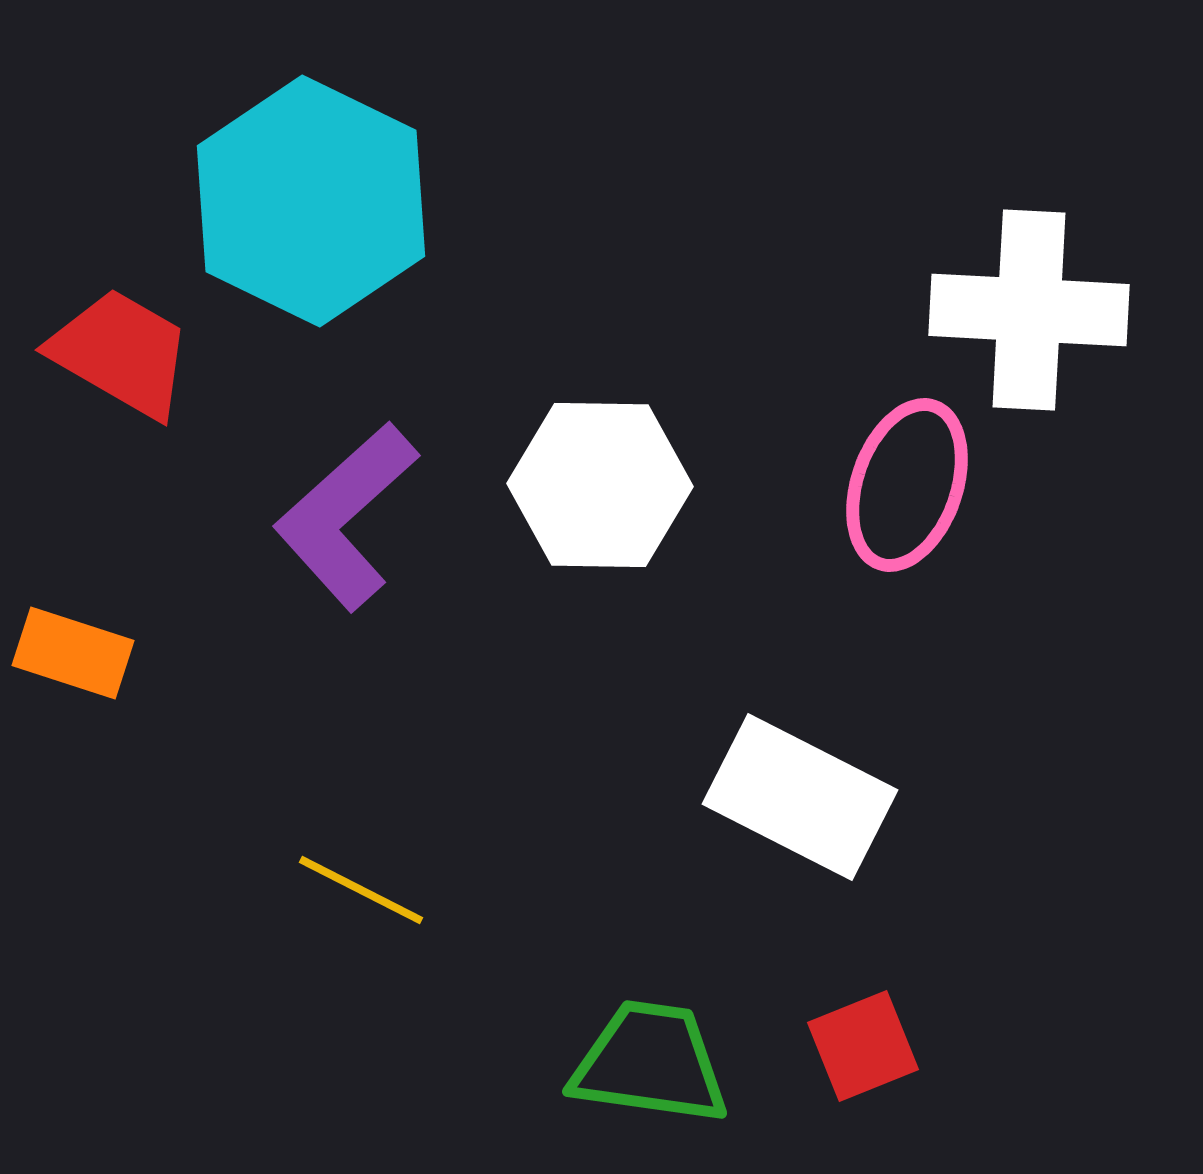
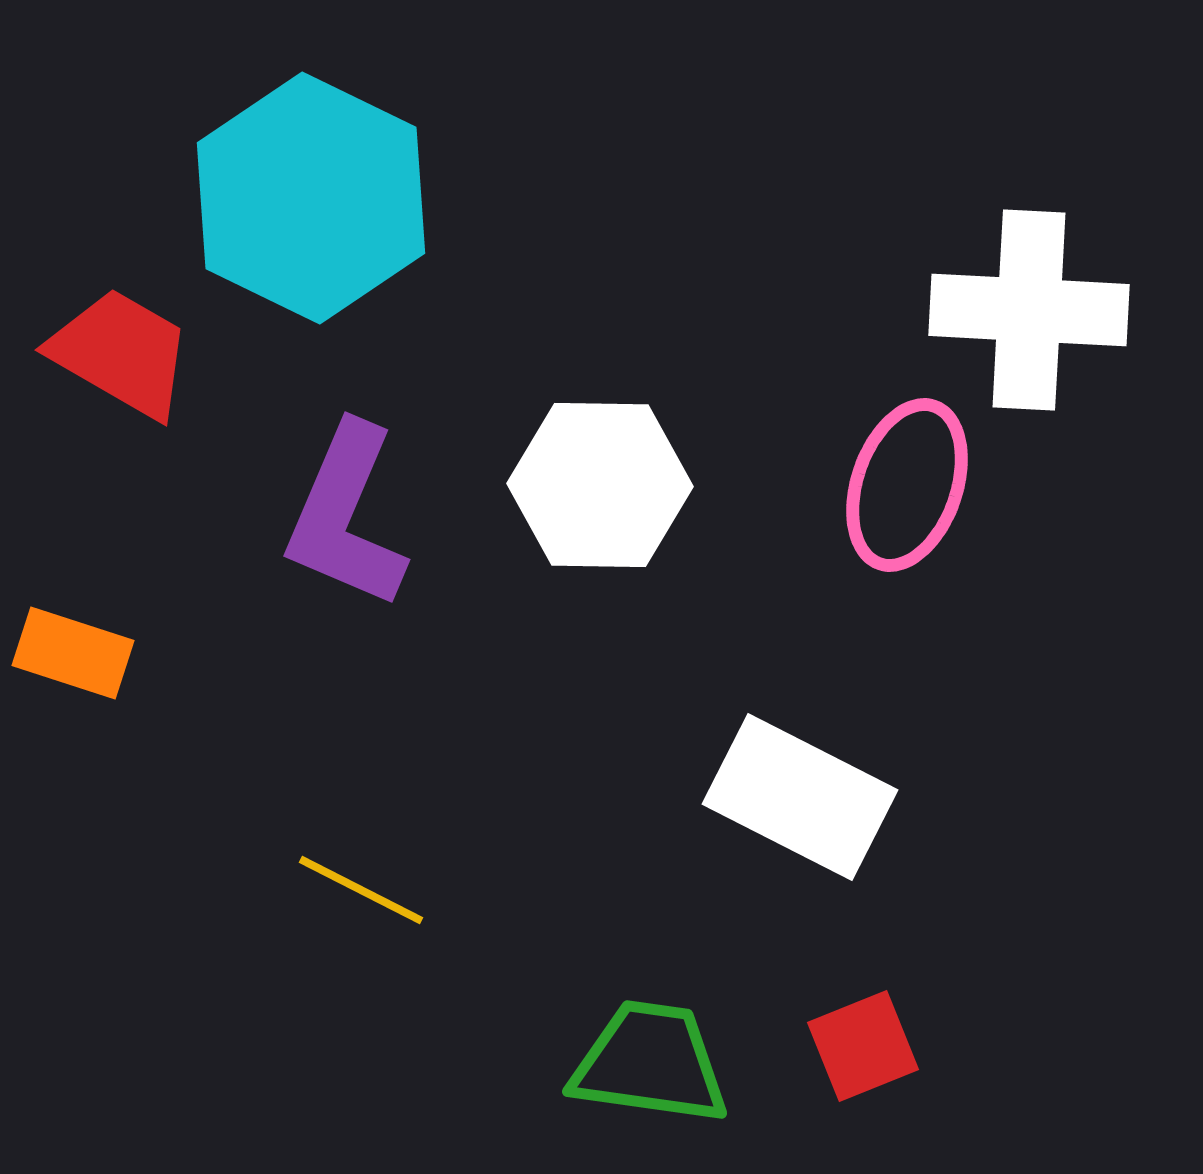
cyan hexagon: moved 3 px up
purple L-shape: rotated 25 degrees counterclockwise
